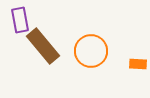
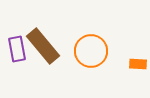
purple rectangle: moved 3 px left, 29 px down
